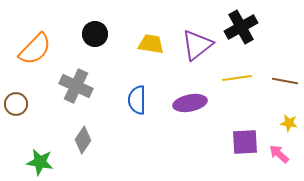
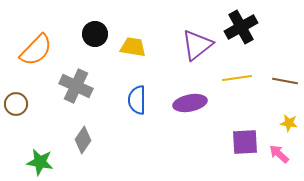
yellow trapezoid: moved 18 px left, 3 px down
orange semicircle: moved 1 px right, 1 px down
